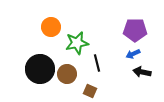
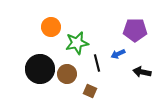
blue arrow: moved 15 px left
